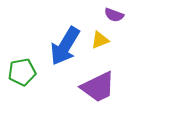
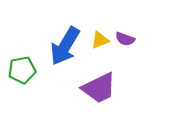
purple semicircle: moved 11 px right, 24 px down
green pentagon: moved 2 px up
purple trapezoid: moved 1 px right, 1 px down
